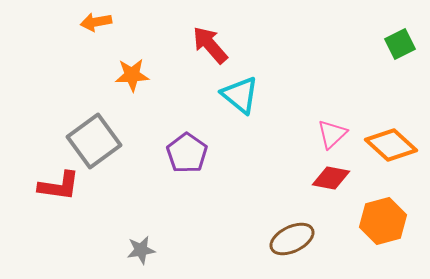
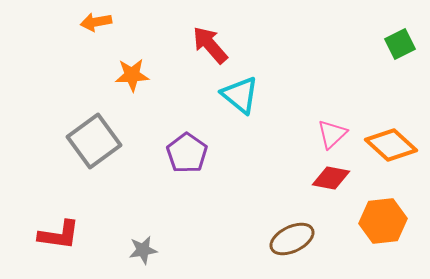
red L-shape: moved 49 px down
orange hexagon: rotated 9 degrees clockwise
gray star: moved 2 px right
